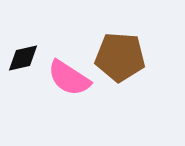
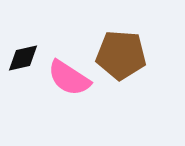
brown pentagon: moved 1 px right, 2 px up
